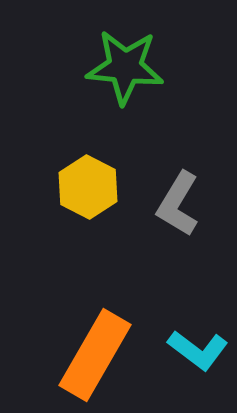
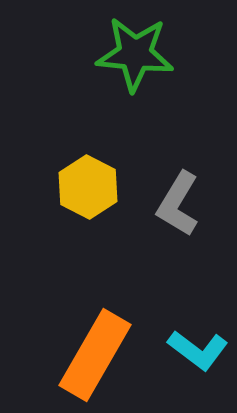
green star: moved 10 px right, 13 px up
